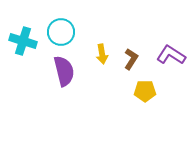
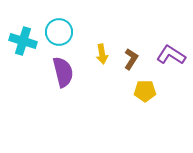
cyan circle: moved 2 px left
purple semicircle: moved 1 px left, 1 px down
